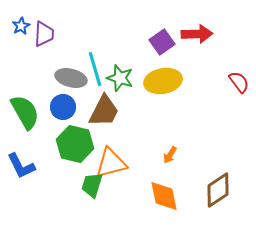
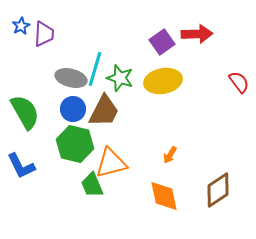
cyan line: rotated 32 degrees clockwise
blue circle: moved 10 px right, 2 px down
green trapezoid: rotated 40 degrees counterclockwise
